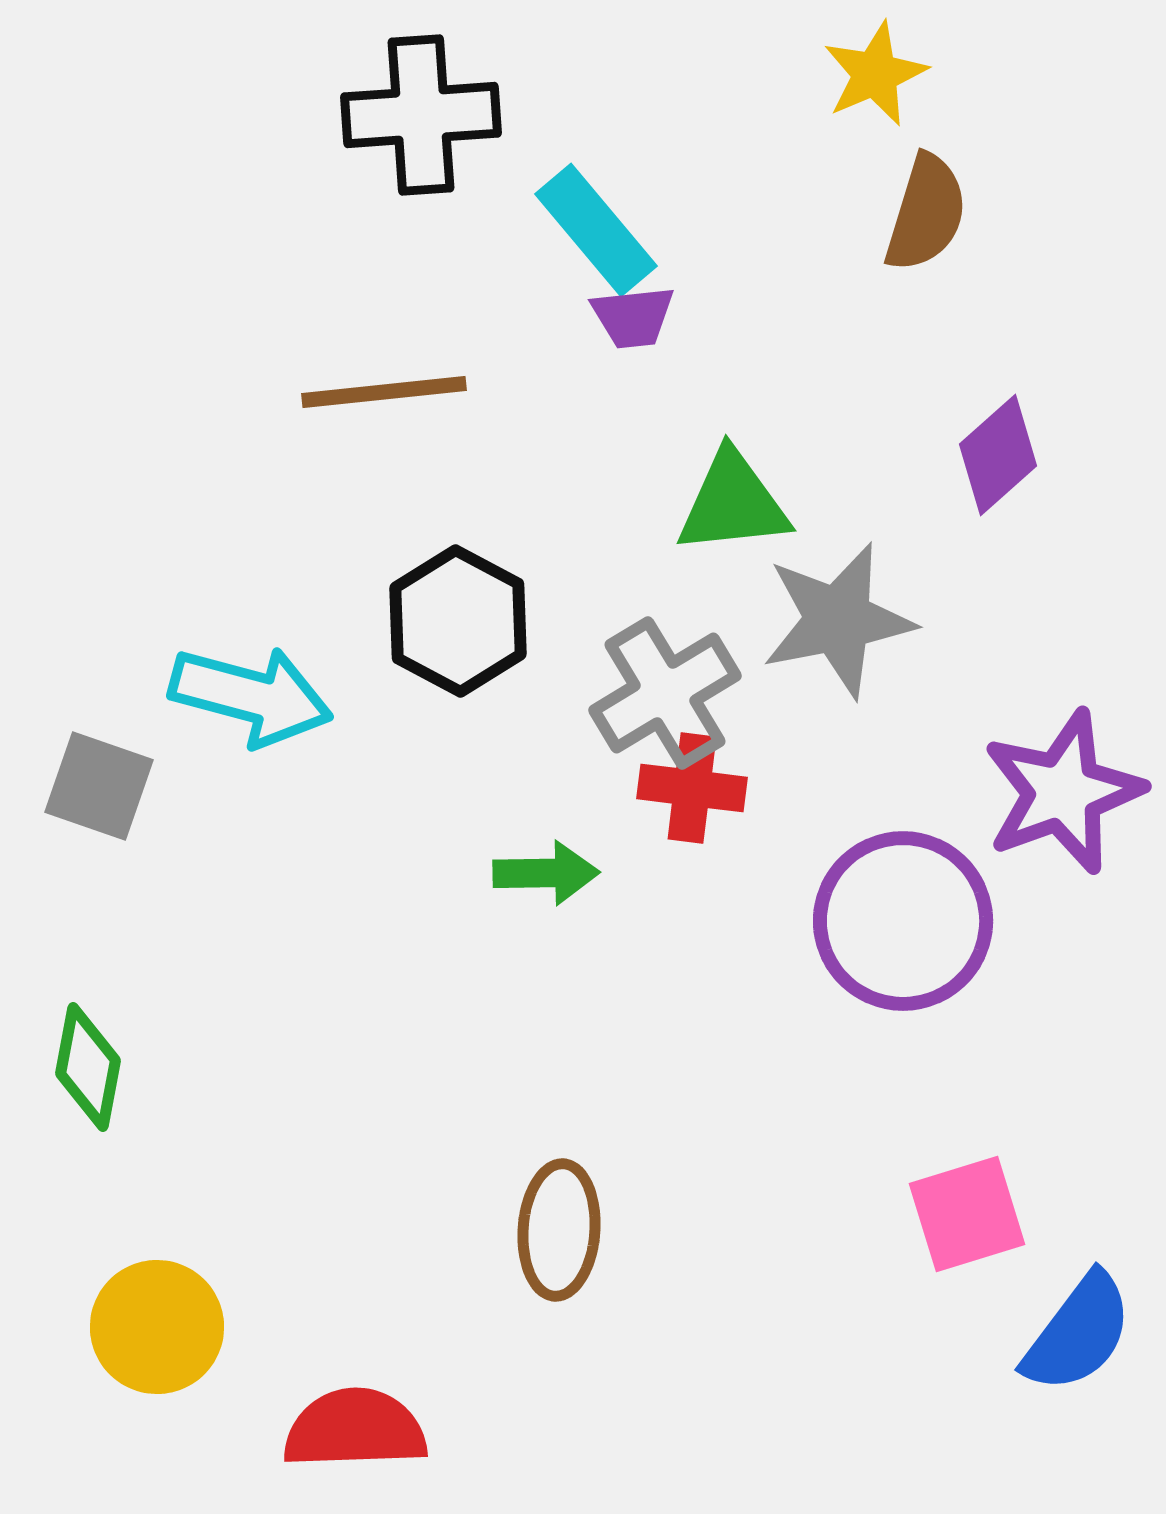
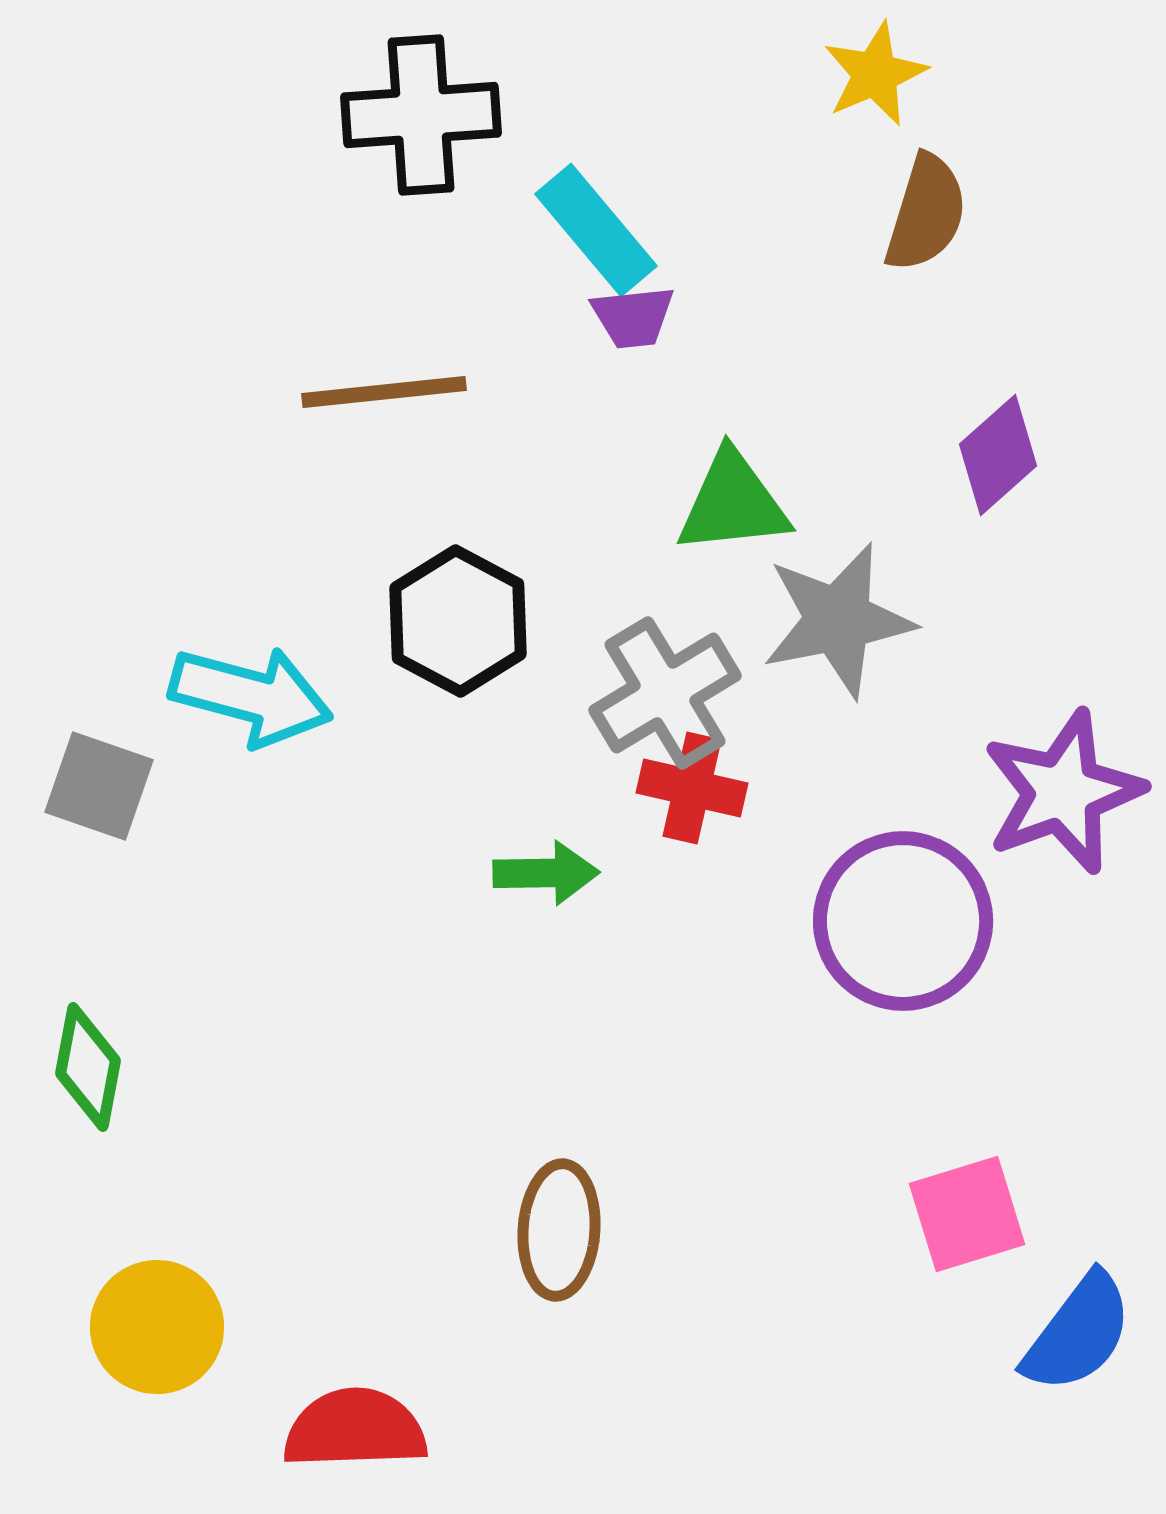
red cross: rotated 6 degrees clockwise
